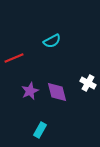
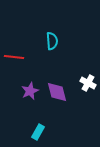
cyan semicircle: rotated 66 degrees counterclockwise
red line: moved 1 px up; rotated 30 degrees clockwise
cyan rectangle: moved 2 px left, 2 px down
